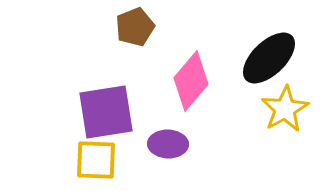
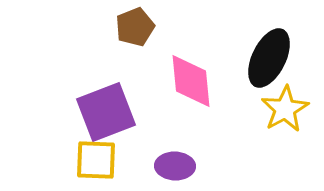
black ellipse: rotated 20 degrees counterclockwise
pink diamond: rotated 46 degrees counterclockwise
purple square: rotated 12 degrees counterclockwise
purple ellipse: moved 7 px right, 22 px down
